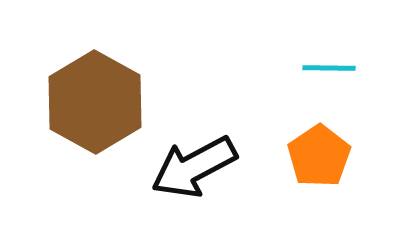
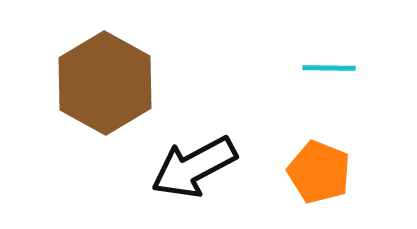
brown hexagon: moved 10 px right, 19 px up
orange pentagon: moved 16 px down; rotated 16 degrees counterclockwise
